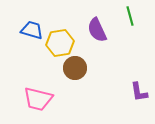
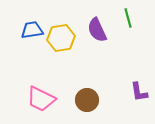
green line: moved 2 px left, 2 px down
blue trapezoid: rotated 25 degrees counterclockwise
yellow hexagon: moved 1 px right, 5 px up
brown circle: moved 12 px right, 32 px down
pink trapezoid: moved 3 px right; rotated 12 degrees clockwise
